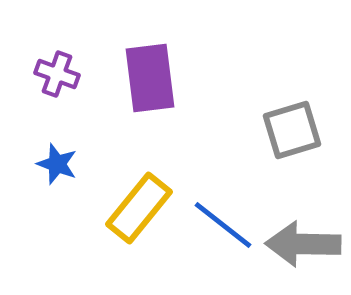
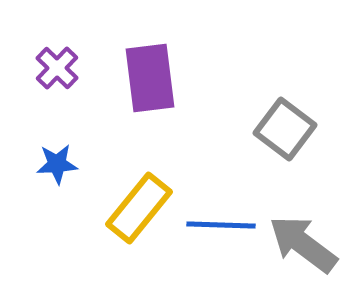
purple cross: moved 6 px up; rotated 24 degrees clockwise
gray square: moved 7 px left, 1 px up; rotated 36 degrees counterclockwise
blue star: rotated 24 degrees counterclockwise
blue line: moved 2 px left; rotated 36 degrees counterclockwise
gray arrow: rotated 36 degrees clockwise
